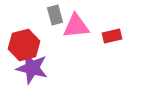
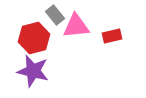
gray rectangle: rotated 24 degrees counterclockwise
red hexagon: moved 10 px right, 7 px up
purple star: moved 1 px right, 3 px down
